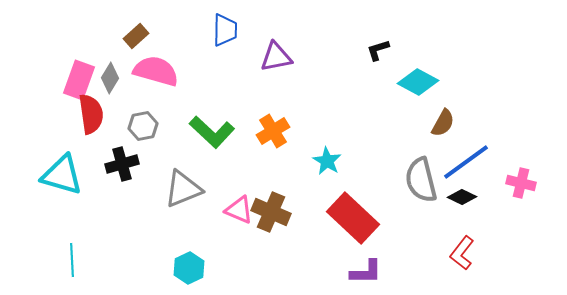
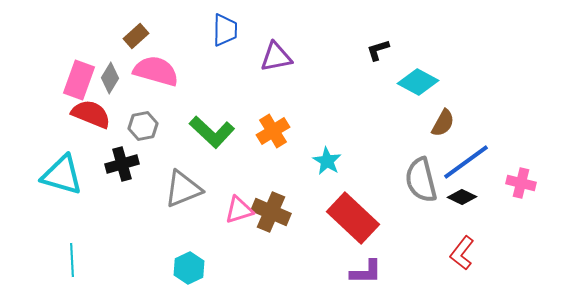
red semicircle: rotated 60 degrees counterclockwise
pink triangle: rotated 40 degrees counterclockwise
